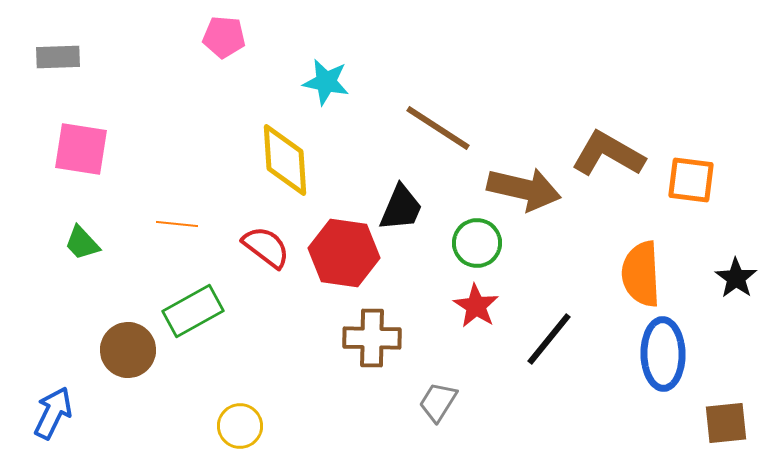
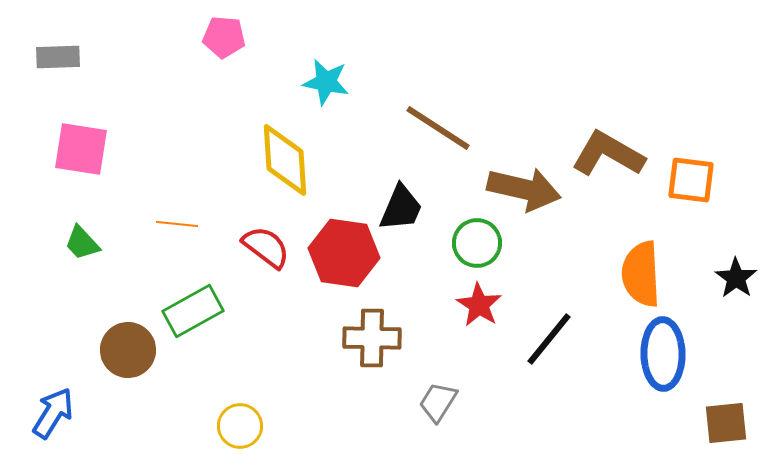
red star: moved 3 px right, 1 px up
blue arrow: rotated 6 degrees clockwise
